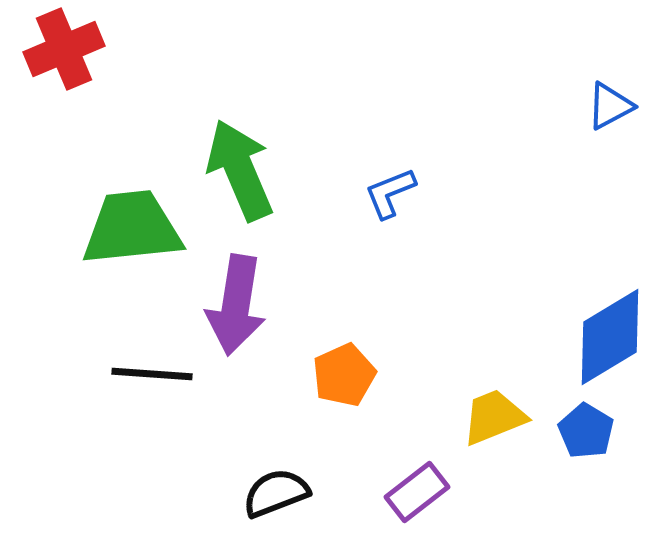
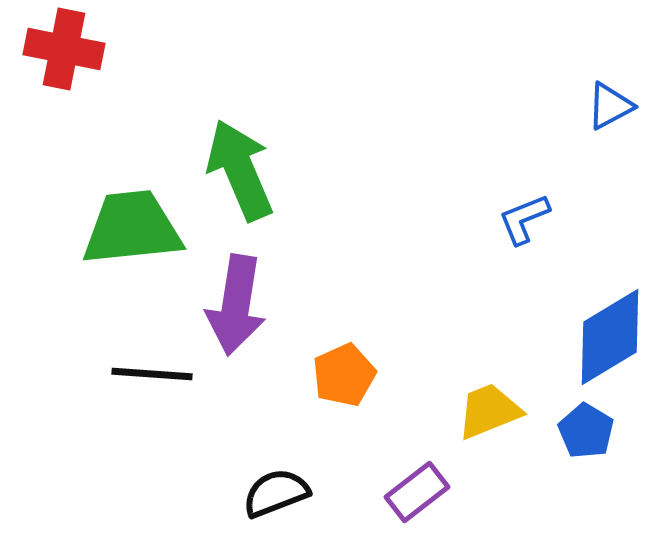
red cross: rotated 34 degrees clockwise
blue L-shape: moved 134 px right, 26 px down
yellow trapezoid: moved 5 px left, 6 px up
